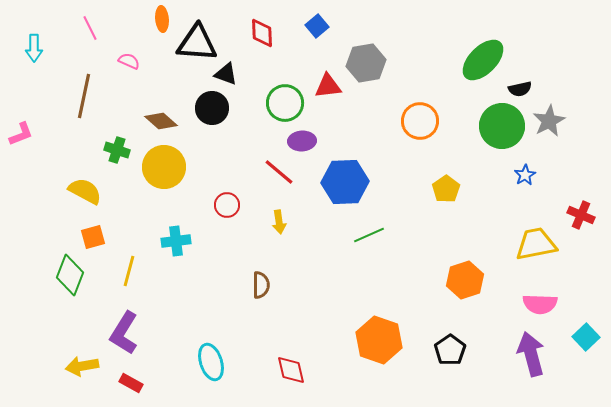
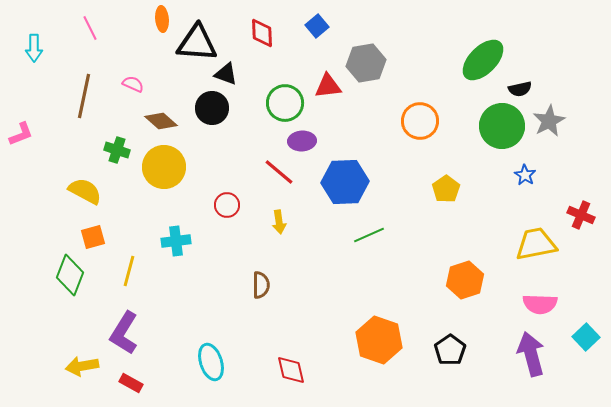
pink semicircle at (129, 61): moved 4 px right, 23 px down
blue star at (525, 175): rotated 10 degrees counterclockwise
